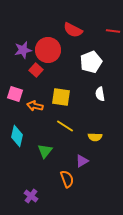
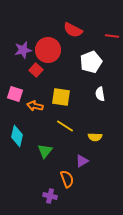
red line: moved 1 px left, 5 px down
purple cross: moved 19 px right; rotated 24 degrees counterclockwise
